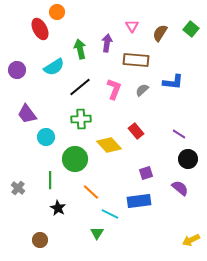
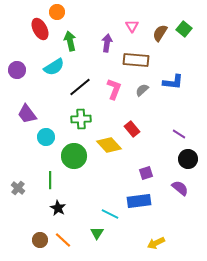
green square: moved 7 px left
green arrow: moved 10 px left, 8 px up
red rectangle: moved 4 px left, 2 px up
green circle: moved 1 px left, 3 px up
orange line: moved 28 px left, 48 px down
yellow arrow: moved 35 px left, 3 px down
